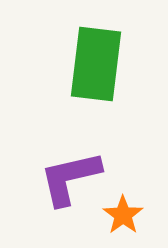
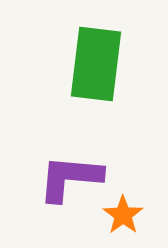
purple L-shape: rotated 18 degrees clockwise
